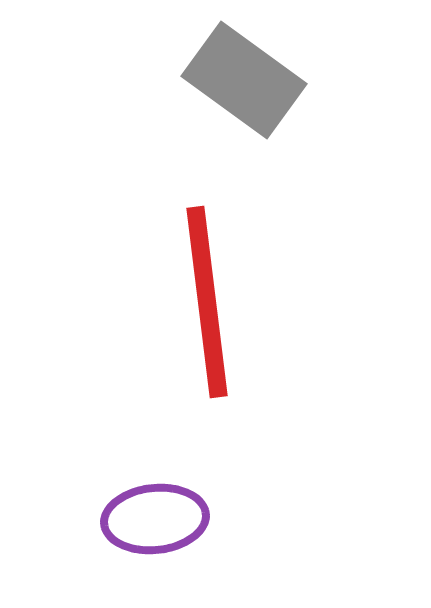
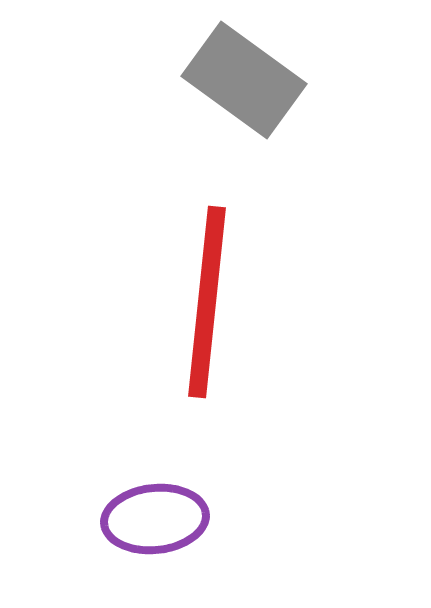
red line: rotated 13 degrees clockwise
